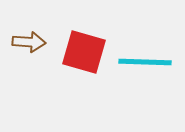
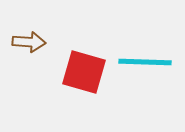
red square: moved 20 px down
